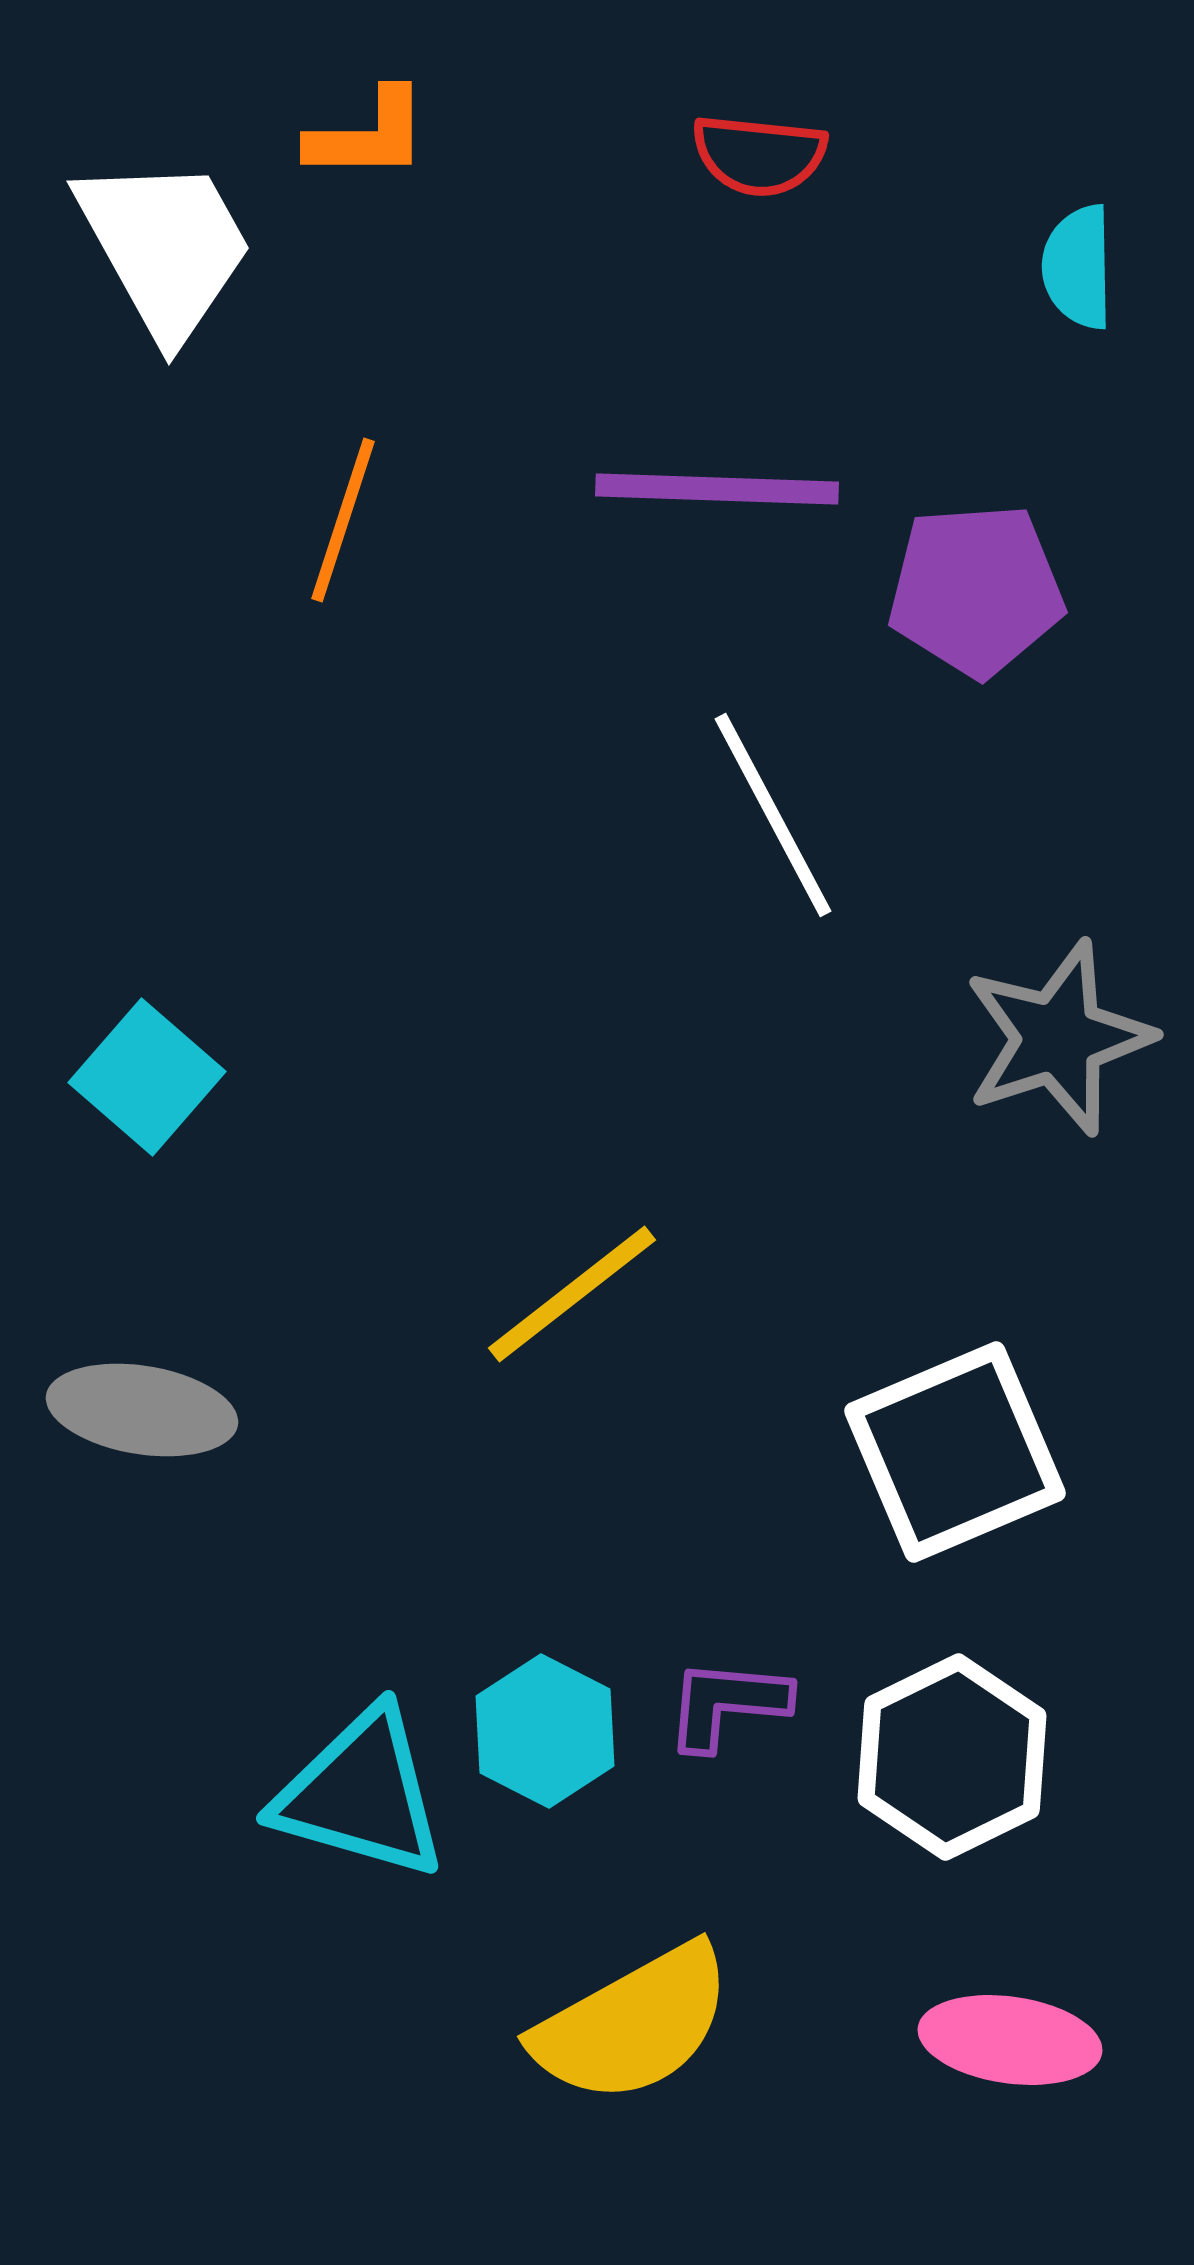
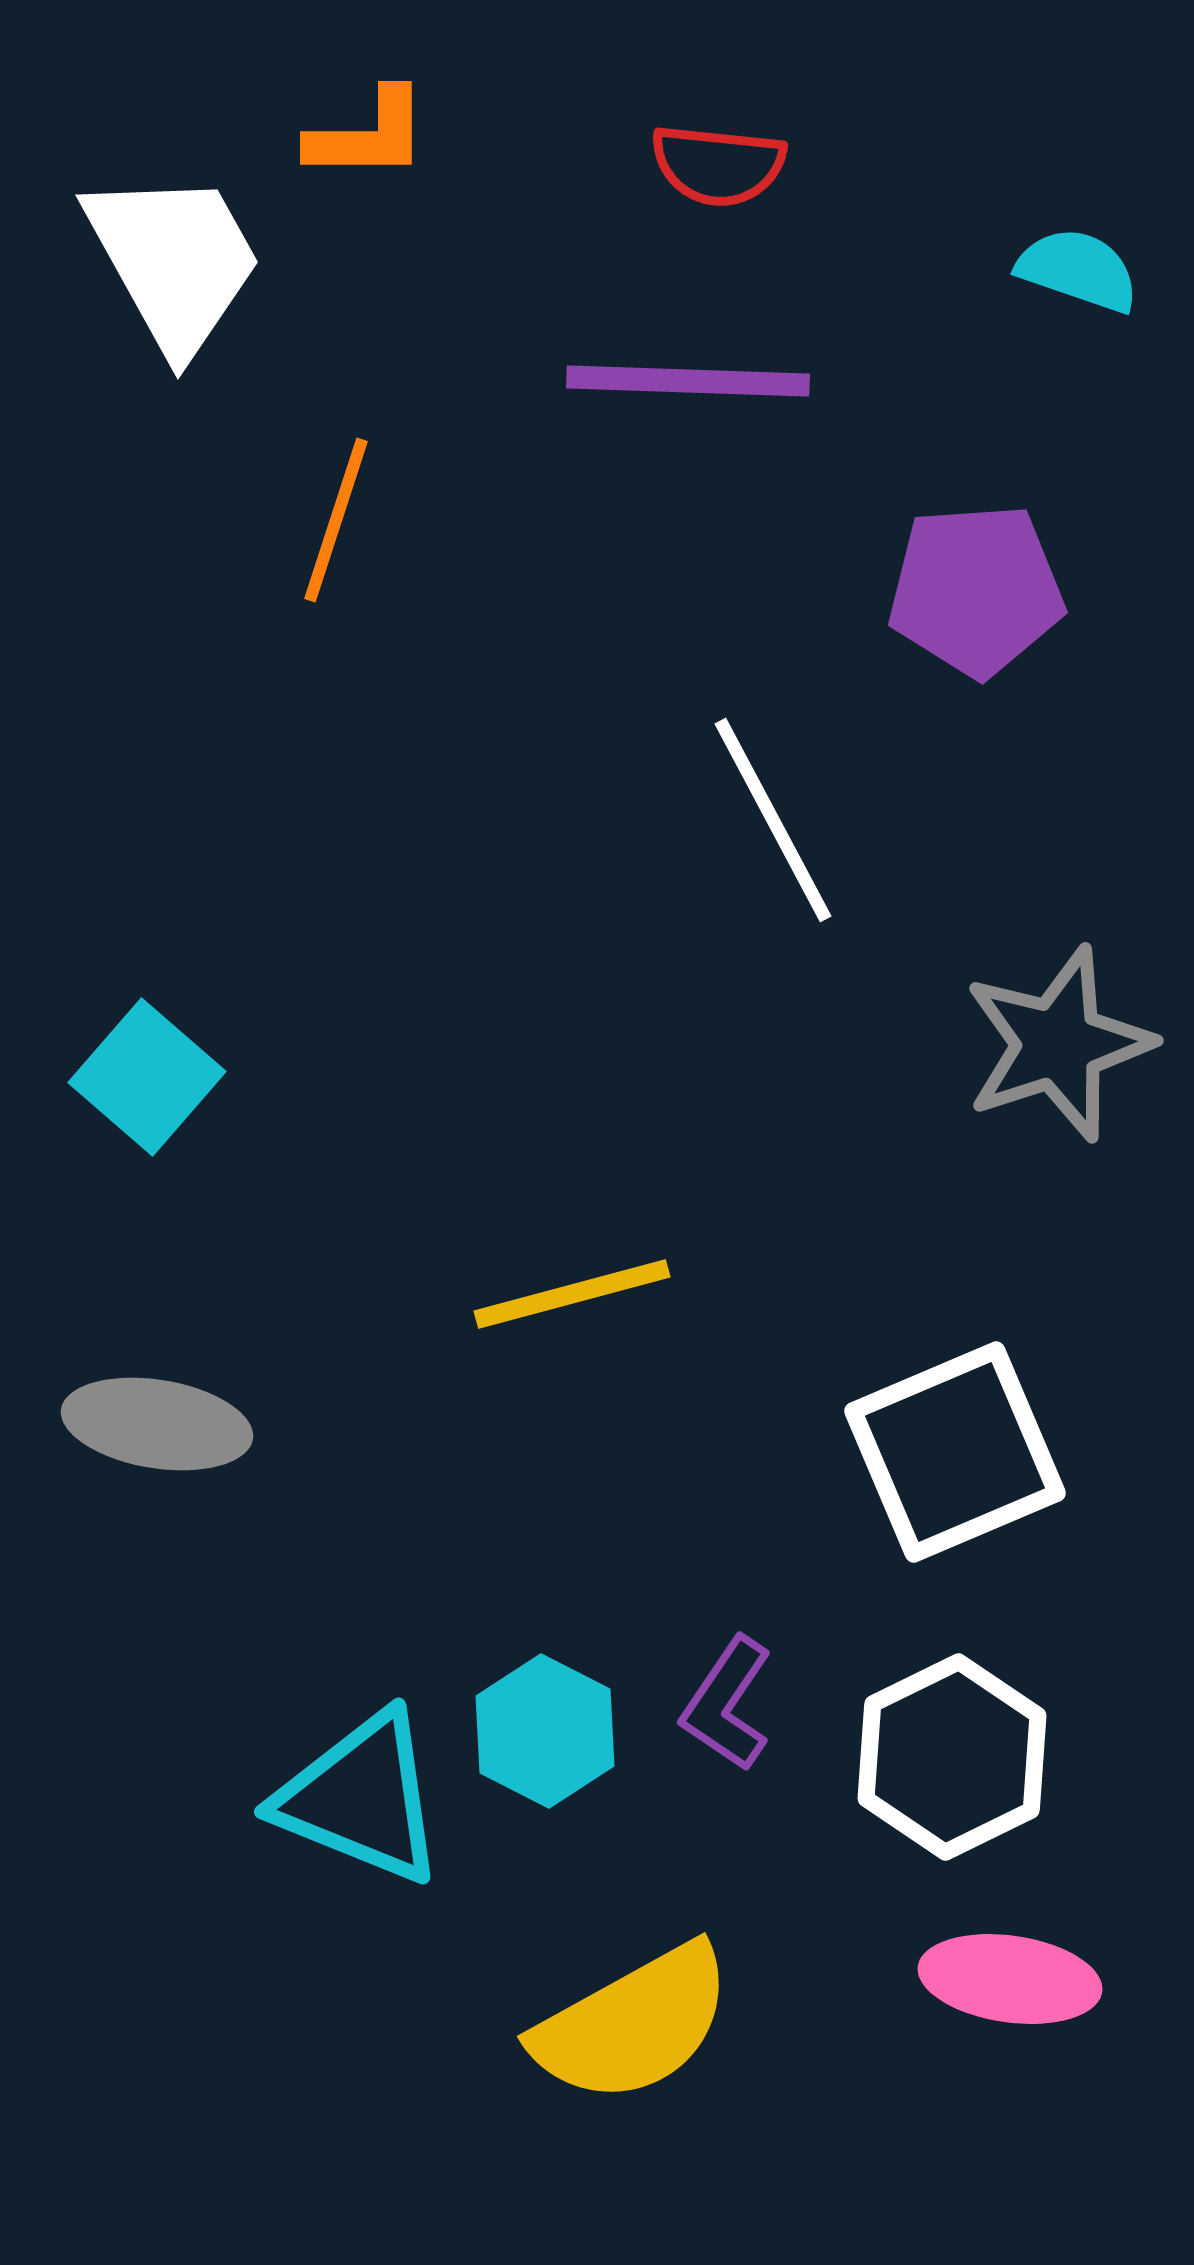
red semicircle: moved 41 px left, 10 px down
white trapezoid: moved 9 px right, 14 px down
cyan semicircle: moved 3 px down; rotated 110 degrees clockwise
purple line: moved 29 px left, 108 px up
orange line: moved 7 px left
white line: moved 5 px down
gray star: moved 6 px down
yellow line: rotated 23 degrees clockwise
gray ellipse: moved 15 px right, 14 px down
purple L-shape: rotated 61 degrees counterclockwise
cyan triangle: moved 4 px down; rotated 6 degrees clockwise
pink ellipse: moved 61 px up
